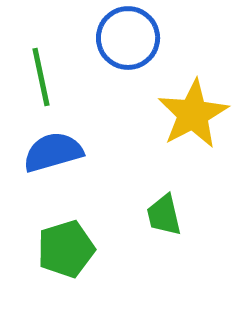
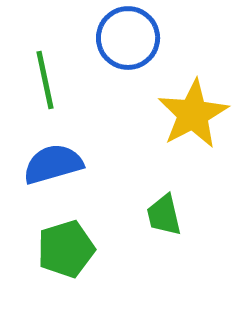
green line: moved 4 px right, 3 px down
blue semicircle: moved 12 px down
